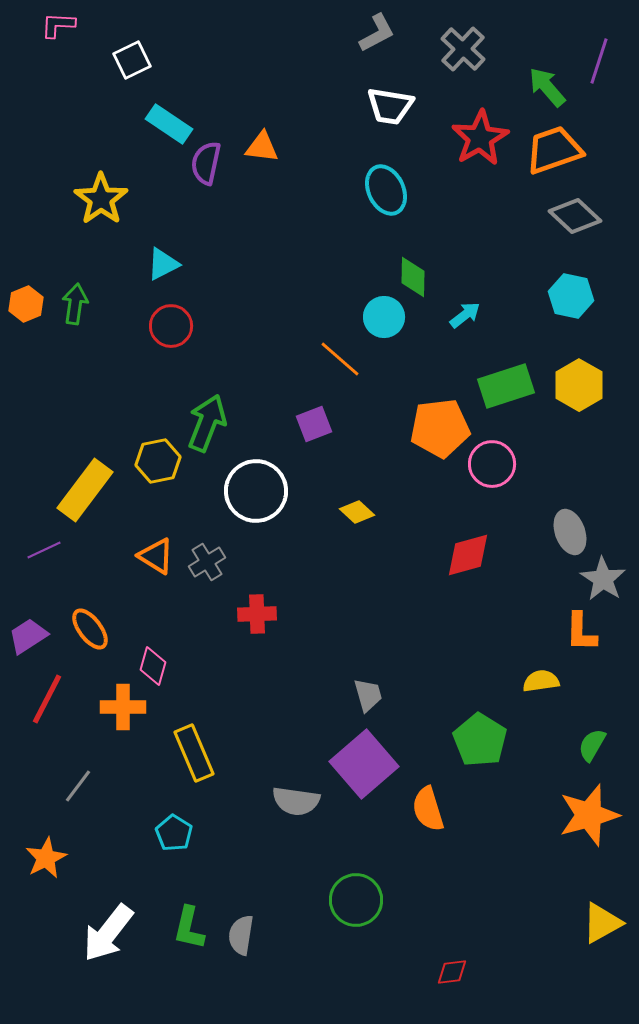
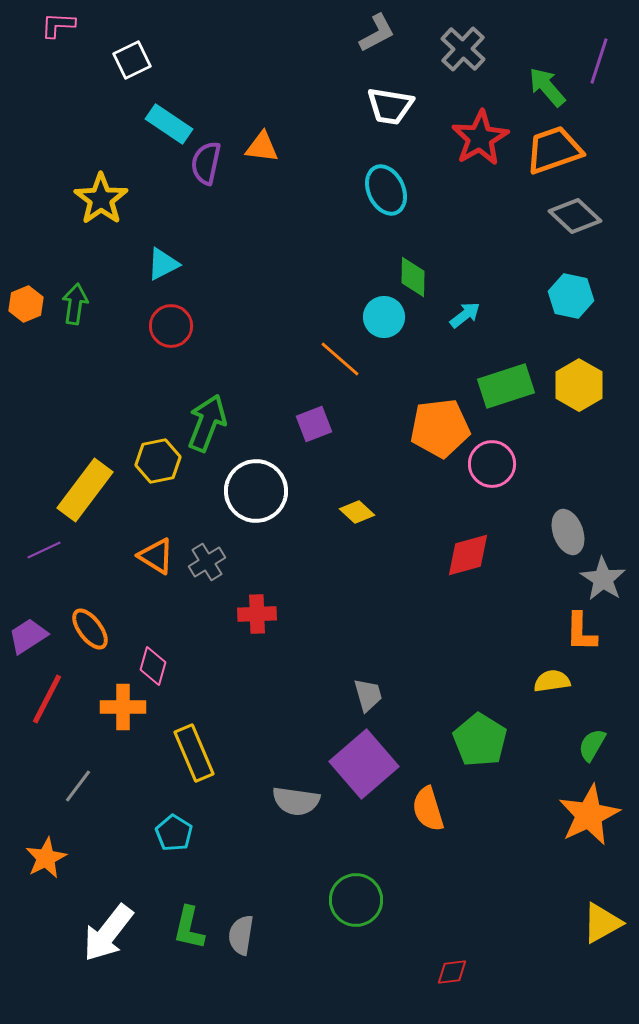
gray ellipse at (570, 532): moved 2 px left
yellow semicircle at (541, 681): moved 11 px right
orange star at (589, 815): rotated 10 degrees counterclockwise
